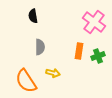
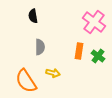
green cross: rotated 32 degrees counterclockwise
